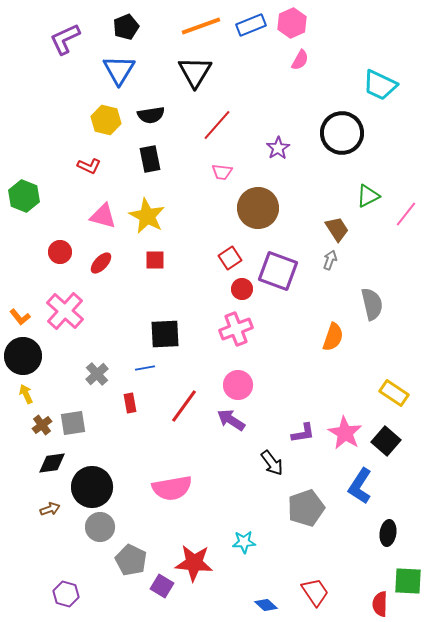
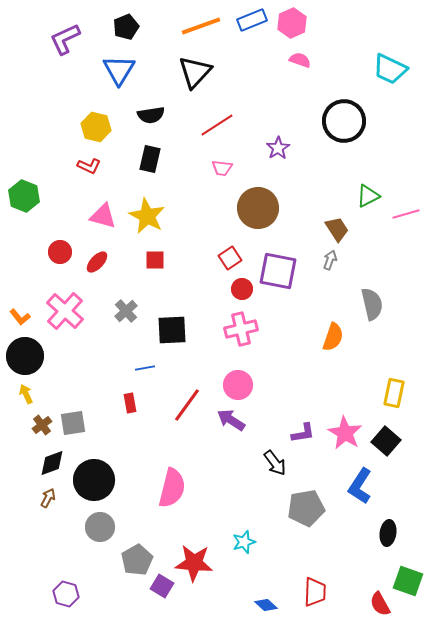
blue rectangle at (251, 25): moved 1 px right, 5 px up
pink semicircle at (300, 60): rotated 100 degrees counterclockwise
black triangle at (195, 72): rotated 12 degrees clockwise
cyan trapezoid at (380, 85): moved 10 px right, 16 px up
yellow hexagon at (106, 120): moved 10 px left, 7 px down
red line at (217, 125): rotated 16 degrees clockwise
black circle at (342, 133): moved 2 px right, 12 px up
black rectangle at (150, 159): rotated 24 degrees clockwise
pink trapezoid at (222, 172): moved 4 px up
pink line at (406, 214): rotated 36 degrees clockwise
red ellipse at (101, 263): moved 4 px left, 1 px up
purple square at (278, 271): rotated 9 degrees counterclockwise
pink cross at (236, 329): moved 5 px right; rotated 8 degrees clockwise
black square at (165, 334): moved 7 px right, 4 px up
black circle at (23, 356): moved 2 px right
gray cross at (97, 374): moved 29 px right, 63 px up
yellow rectangle at (394, 393): rotated 68 degrees clockwise
red line at (184, 406): moved 3 px right, 1 px up
black diamond at (52, 463): rotated 12 degrees counterclockwise
black arrow at (272, 463): moved 3 px right
black circle at (92, 487): moved 2 px right, 7 px up
pink semicircle at (172, 488): rotated 66 degrees counterclockwise
gray pentagon at (306, 508): rotated 9 degrees clockwise
brown arrow at (50, 509): moved 2 px left, 11 px up; rotated 42 degrees counterclockwise
cyan star at (244, 542): rotated 15 degrees counterclockwise
gray pentagon at (131, 560): moved 6 px right; rotated 16 degrees clockwise
green square at (408, 581): rotated 16 degrees clockwise
red trapezoid at (315, 592): rotated 36 degrees clockwise
red semicircle at (380, 604): rotated 30 degrees counterclockwise
